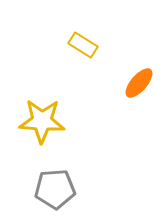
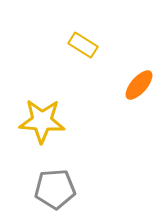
orange ellipse: moved 2 px down
